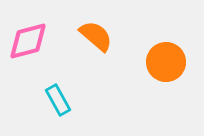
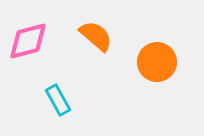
orange circle: moved 9 px left
